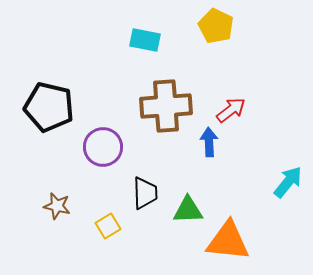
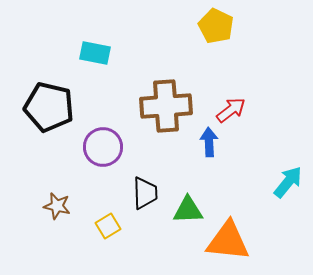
cyan rectangle: moved 50 px left, 13 px down
